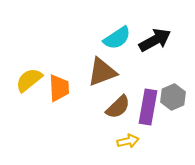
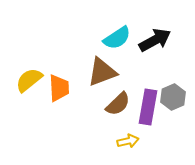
brown semicircle: moved 3 px up
